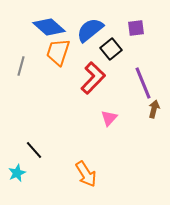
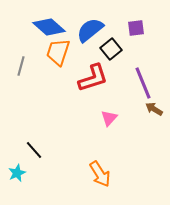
red L-shape: rotated 28 degrees clockwise
brown arrow: rotated 72 degrees counterclockwise
orange arrow: moved 14 px right
